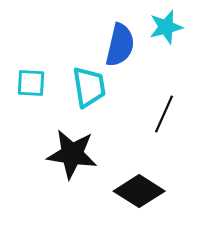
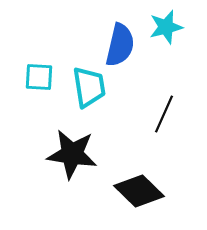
cyan square: moved 8 px right, 6 px up
black diamond: rotated 12 degrees clockwise
